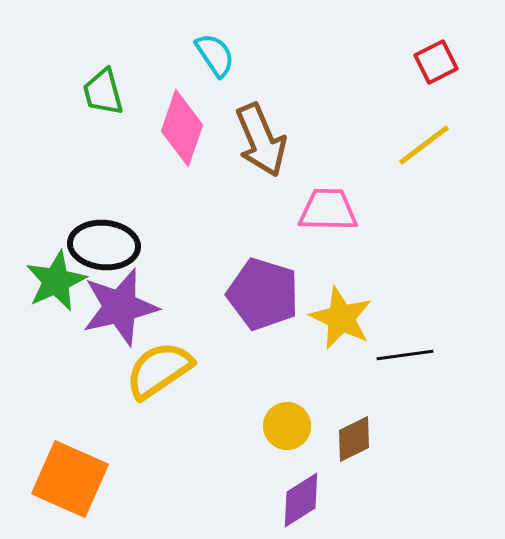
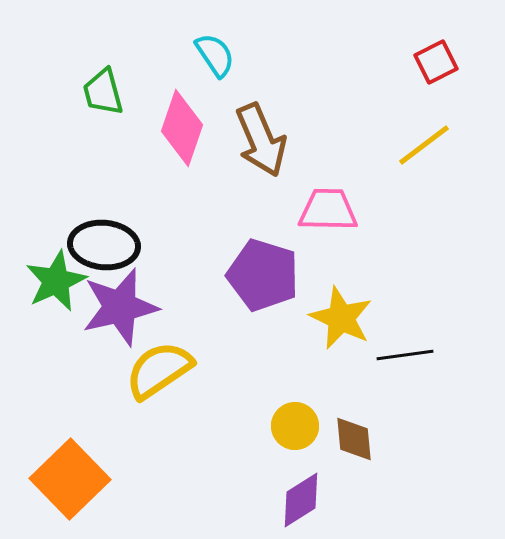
purple pentagon: moved 19 px up
yellow circle: moved 8 px right
brown diamond: rotated 69 degrees counterclockwise
orange square: rotated 22 degrees clockwise
